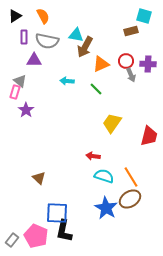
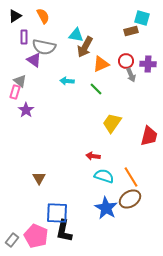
cyan square: moved 2 px left, 2 px down
gray semicircle: moved 3 px left, 6 px down
purple triangle: rotated 35 degrees clockwise
brown triangle: rotated 16 degrees clockwise
